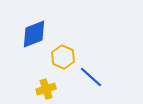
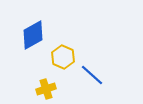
blue diamond: moved 1 px left, 1 px down; rotated 8 degrees counterclockwise
blue line: moved 1 px right, 2 px up
